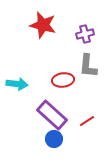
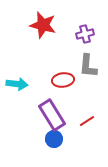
purple rectangle: rotated 16 degrees clockwise
